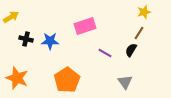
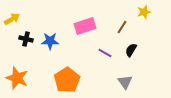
yellow arrow: moved 1 px right, 2 px down
brown line: moved 17 px left, 6 px up
